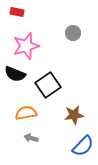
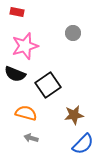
pink star: moved 1 px left
orange semicircle: rotated 25 degrees clockwise
blue semicircle: moved 2 px up
